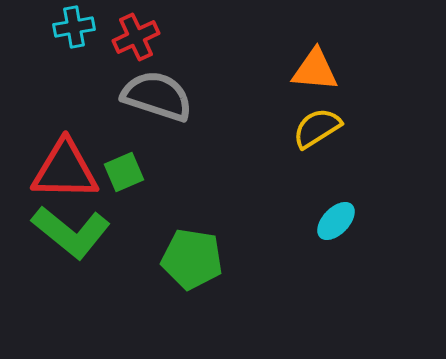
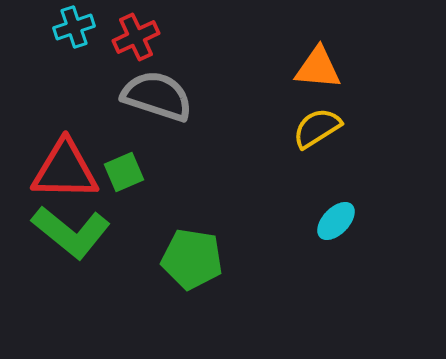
cyan cross: rotated 9 degrees counterclockwise
orange triangle: moved 3 px right, 2 px up
